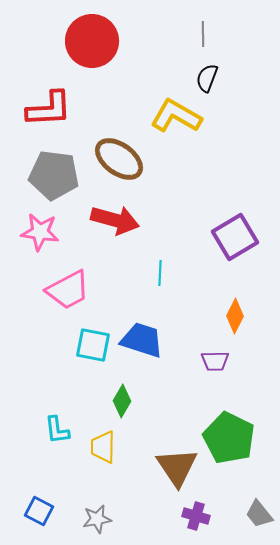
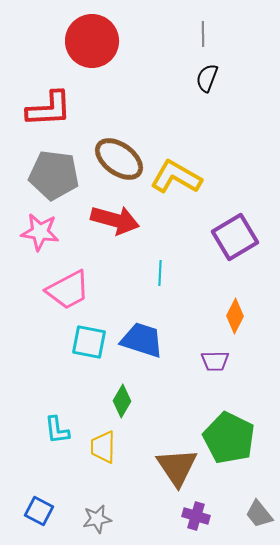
yellow L-shape: moved 61 px down
cyan square: moved 4 px left, 3 px up
